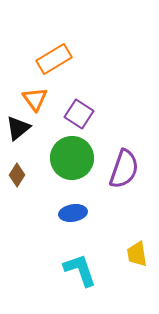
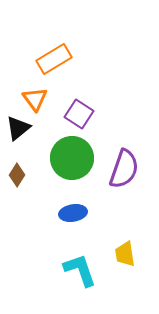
yellow trapezoid: moved 12 px left
